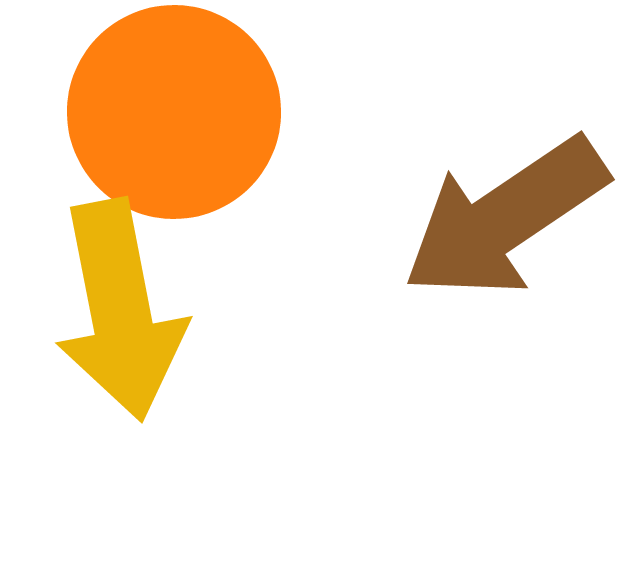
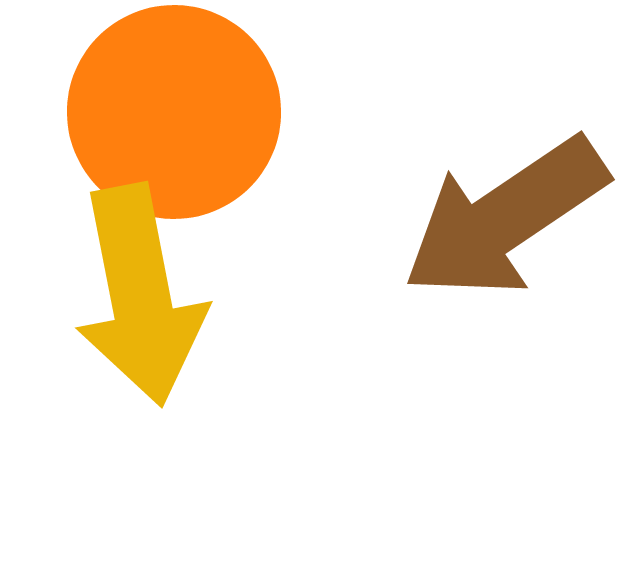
yellow arrow: moved 20 px right, 15 px up
